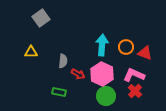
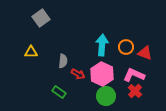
green rectangle: rotated 24 degrees clockwise
